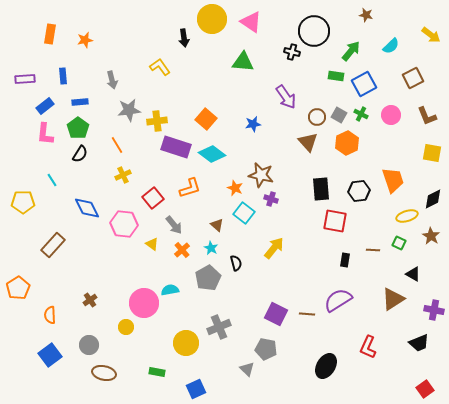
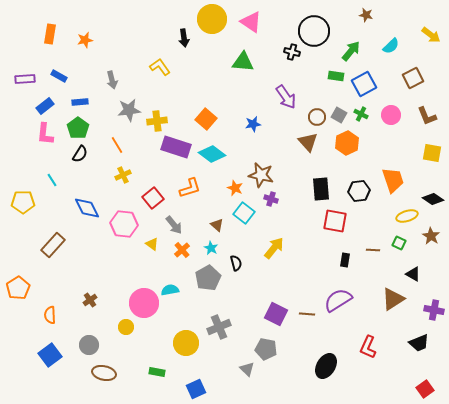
blue rectangle at (63, 76): moved 4 px left; rotated 56 degrees counterclockwise
black diamond at (433, 199): rotated 60 degrees clockwise
